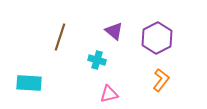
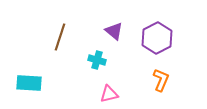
orange L-shape: rotated 15 degrees counterclockwise
